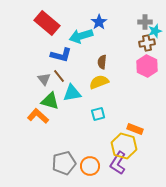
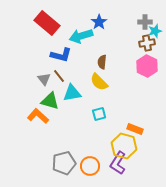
yellow semicircle: rotated 114 degrees counterclockwise
cyan square: moved 1 px right
